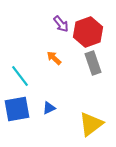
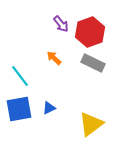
red hexagon: moved 2 px right
gray rectangle: rotated 45 degrees counterclockwise
blue square: moved 2 px right
